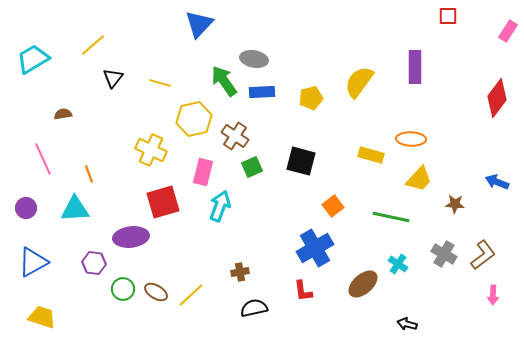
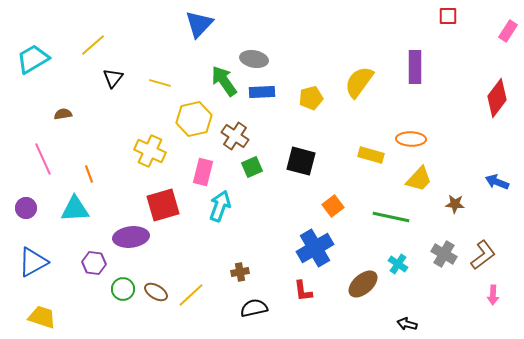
yellow cross at (151, 150): moved 1 px left, 1 px down
red square at (163, 202): moved 3 px down
